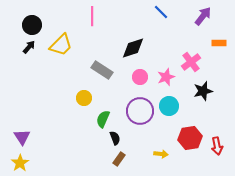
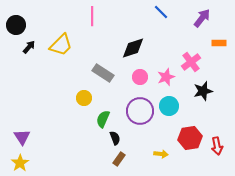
purple arrow: moved 1 px left, 2 px down
black circle: moved 16 px left
gray rectangle: moved 1 px right, 3 px down
